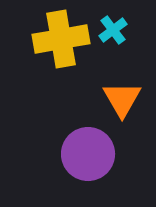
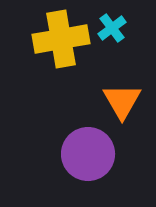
cyan cross: moved 1 px left, 2 px up
orange triangle: moved 2 px down
